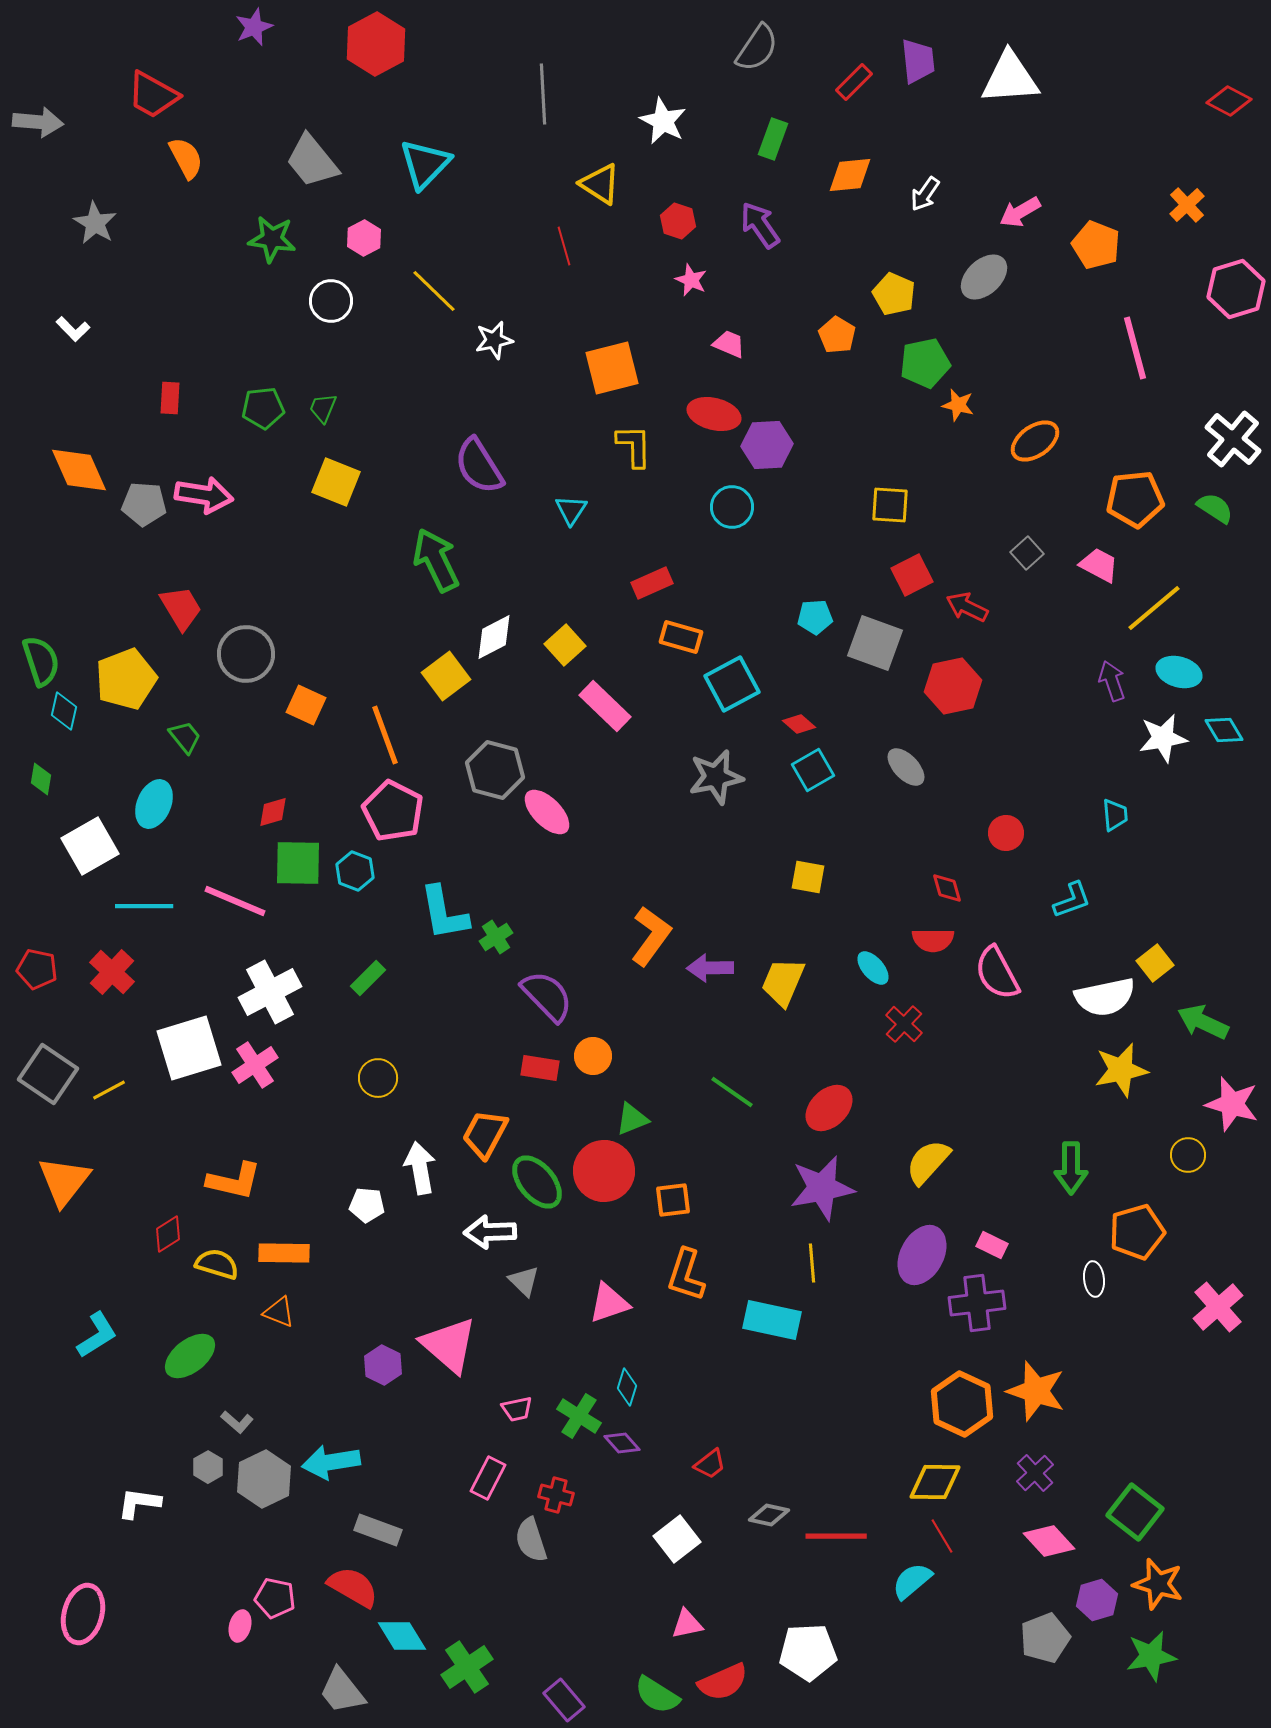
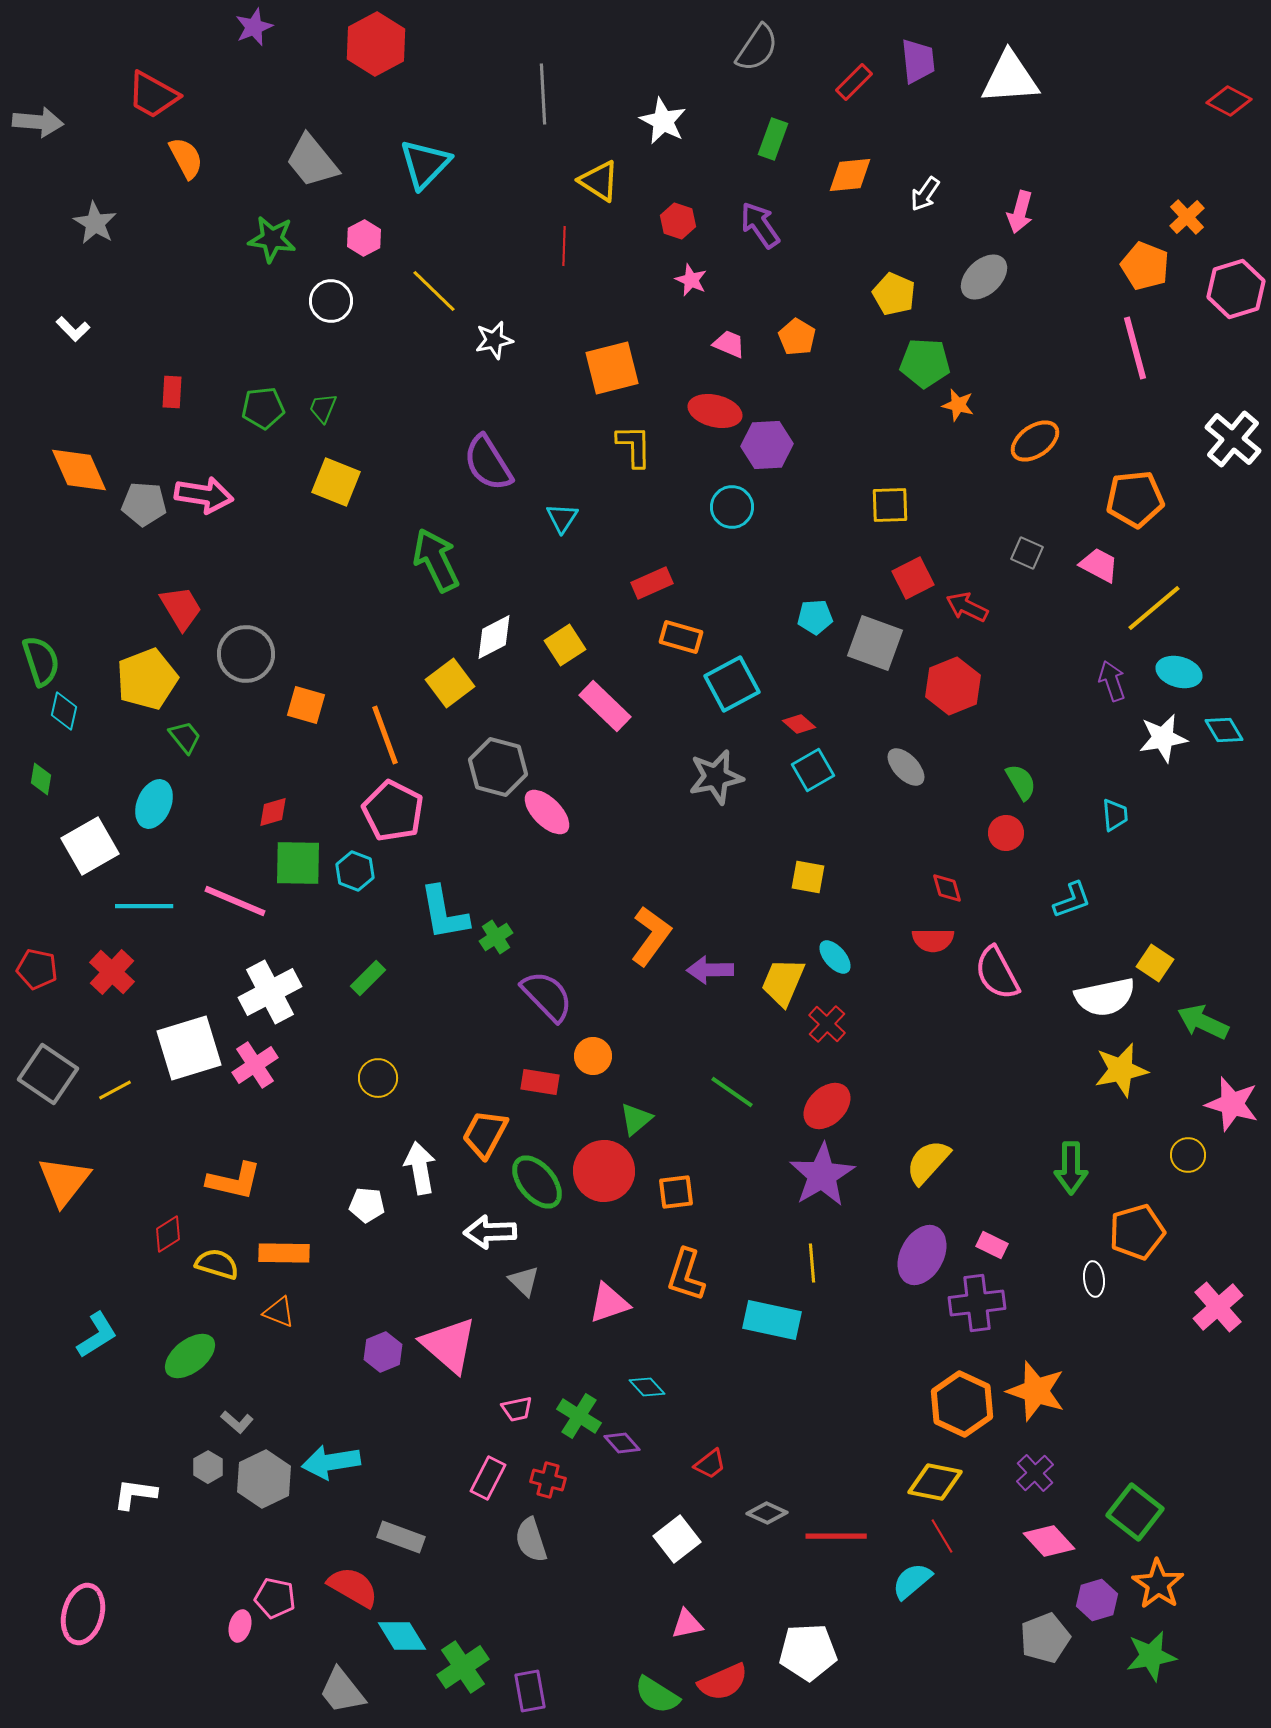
yellow triangle at (600, 184): moved 1 px left, 3 px up
orange cross at (1187, 205): moved 12 px down
pink arrow at (1020, 212): rotated 45 degrees counterclockwise
orange pentagon at (1096, 245): moved 49 px right, 21 px down
red line at (564, 246): rotated 18 degrees clockwise
orange pentagon at (837, 335): moved 40 px left, 2 px down
green pentagon at (925, 363): rotated 15 degrees clockwise
red rectangle at (170, 398): moved 2 px right, 6 px up
red ellipse at (714, 414): moved 1 px right, 3 px up
purple semicircle at (479, 466): moved 9 px right, 3 px up
yellow square at (890, 505): rotated 6 degrees counterclockwise
green semicircle at (1215, 508): moved 194 px left, 274 px down; rotated 27 degrees clockwise
cyan triangle at (571, 510): moved 9 px left, 8 px down
gray square at (1027, 553): rotated 24 degrees counterclockwise
red square at (912, 575): moved 1 px right, 3 px down
yellow square at (565, 645): rotated 9 degrees clockwise
yellow square at (446, 676): moved 4 px right, 7 px down
yellow pentagon at (126, 679): moved 21 px right
red hexagon at (953, 686): rotated 10 degrees counterclockwise
orange square at (306, 705): rotated 9 degrees counterclockwise
gray hexagon at (495, 770): moved 3 px right, 3 px up
yellow square at (1155, 963): rotated 18 degrees counterclockwise
purple arrow at (710, 968): moved 2 px down
cyan ellipse at (873, 968): moved 38 px left, 11 px up
red cross at (904, 1024): moved 77 px left
red rectangle at (540, 1068): moved 14 px down
yellow line at (109, 1090): moved 6 px right
red ellipse at (829, 1108): moved 2 px left, 2 px up
green triangle at (632, 1119): moved 4 px right; rotated 18 degrees counterclockwise
purple star at (822, 1188): moved 13 px up; rotated 20 degrees counterclockwise
orange square at (673, 1200): moved 3 px right, 8 px up
purple hexagon at (383, 1365): moved 13 px up; rotated 12 degrees clockwise
cyan diamond at (627, 1387): moved 20 px right; rotated 60 degrees counterclockwise
yellow diamond at (935, 1482): rotated 10 degrees clockwise
red cross at (556, 1495): moved 8 px left, 15 px up
white L-shape at (139, 1503): moved 4 px left, 9 px up
gray diamond at (769, 1515): moved 2 px left, 2 px up; rotated 12 degrees clockwise
gray rectangle at (378, 1530): moved 23 px right, 7 px down
orange star at (1158, 1584): rotated 18 degrees clockwise
green cross at (467, 1667): moved 4 px left
purple rectangle at (564, 1700): moved 34 px left, 9 px up; rotated 30 degrees clockwise
